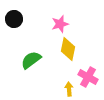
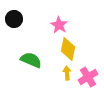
pink star: moved 1 px left, 1 px down; rotated 24 degrees counterclockwise
green semicircle: rotated 60 degrees clockwise
pink cross: rotated 30 degrees clockwise
yellow arrow: moved 2 px left, 16 px up
